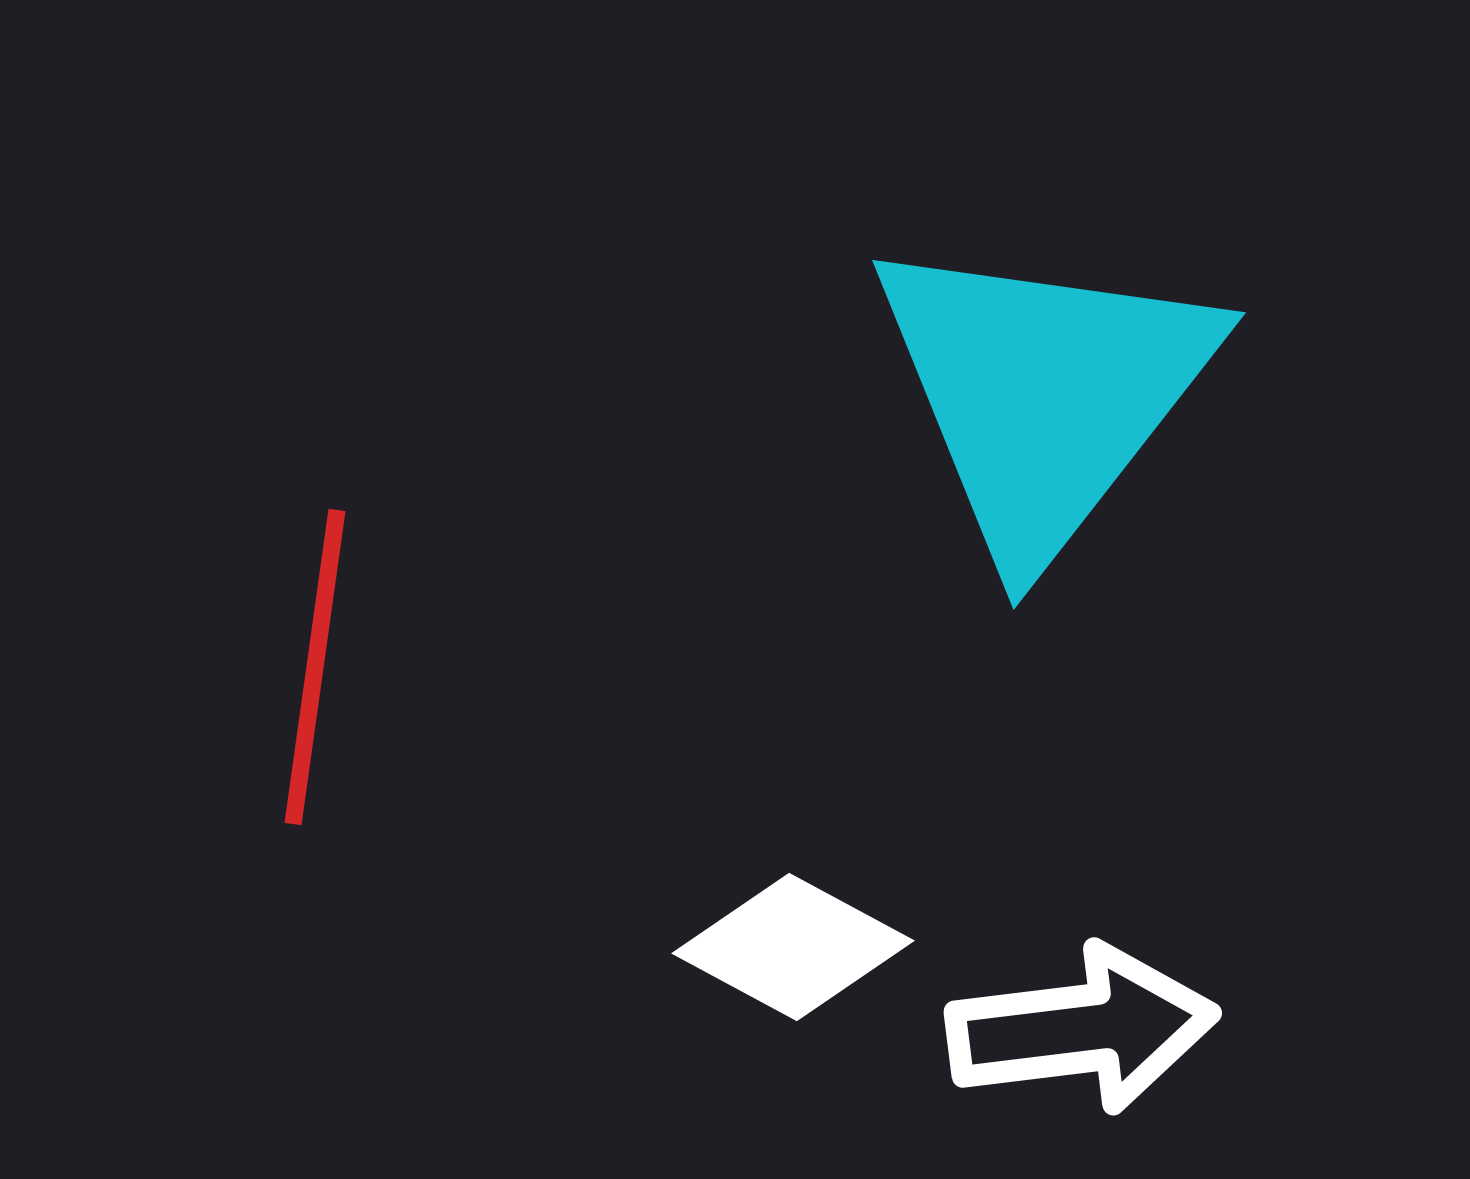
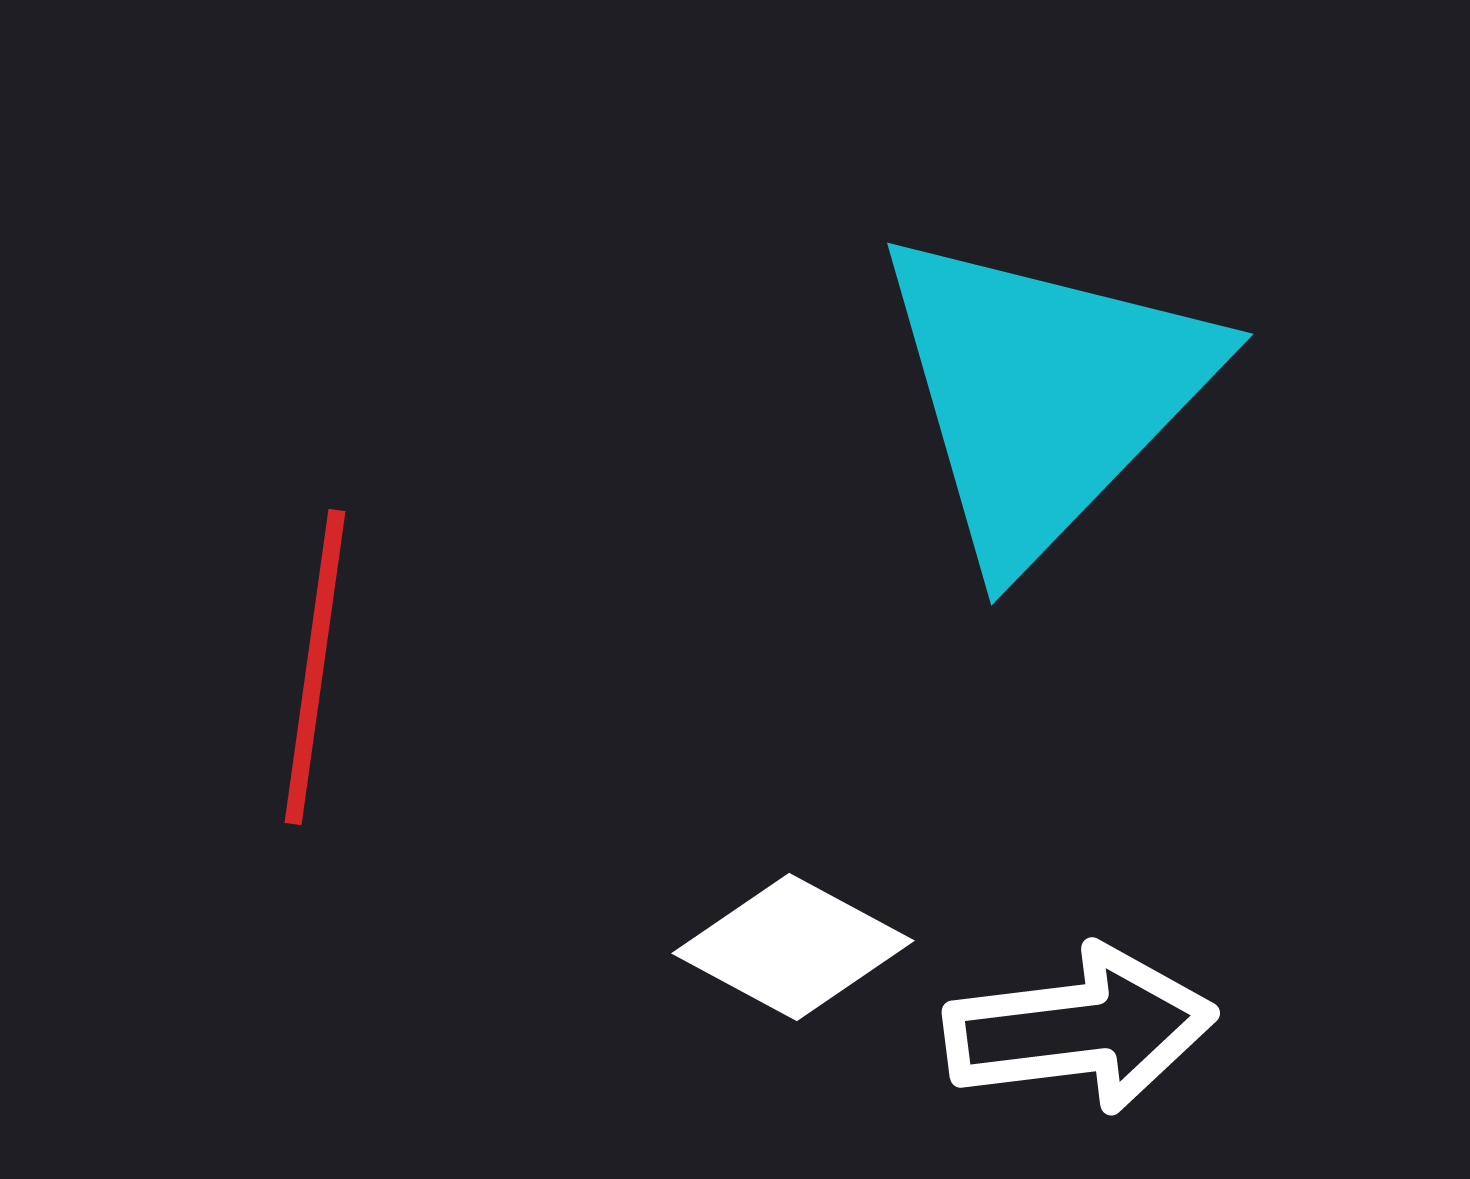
cyan triangle: rotated 6 degrees clockwise
white arrow: moved 2 px left
